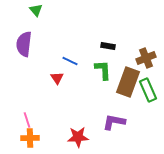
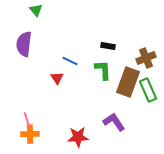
purple L-shape: rotated 45 degrees clockwise
orange cross: moved 4 px up
